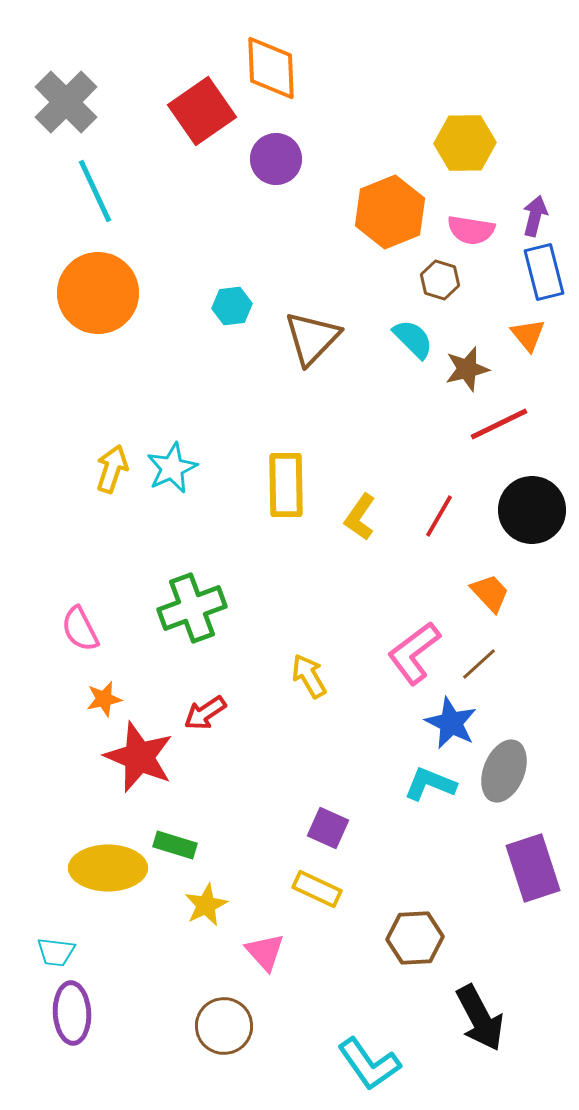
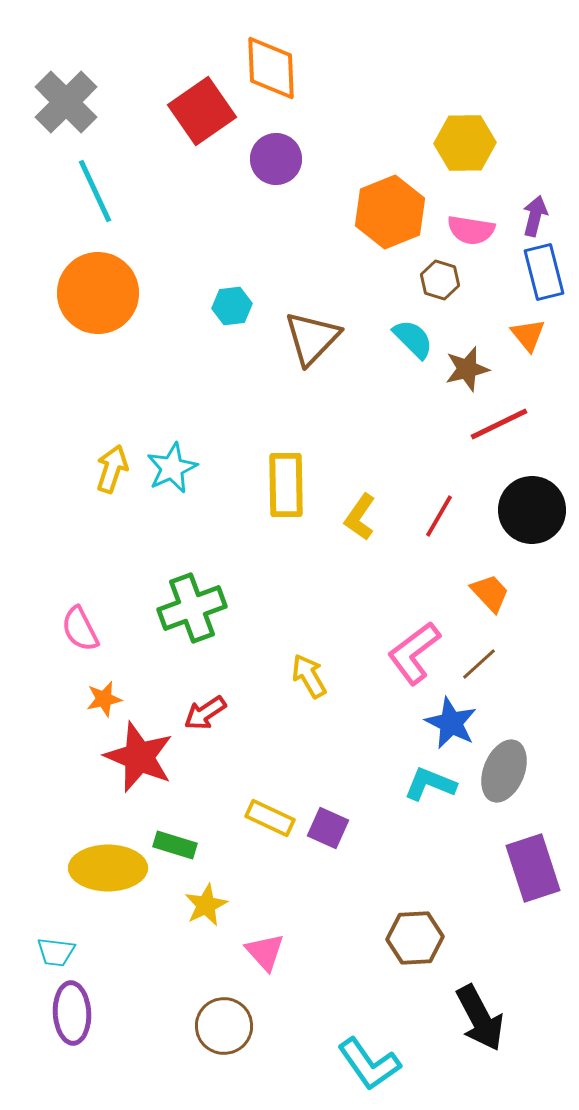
yellow rectangle at (317, 889): moved 47 px left, 71 px up
